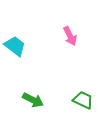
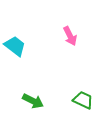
green arrow: moved 1 px down
